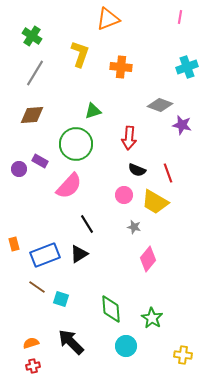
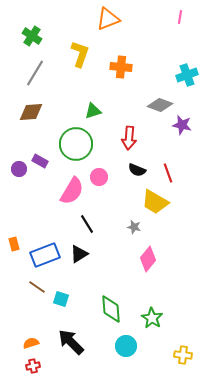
cyan cross: moved 8 px down
brown diamond: moved 1 px left, 3 px up
pink semicircle: moved 3 px right, 5 px down; rotated 12 degrees counterclockwise
pink circle: moved 25 px left, 18 px up
